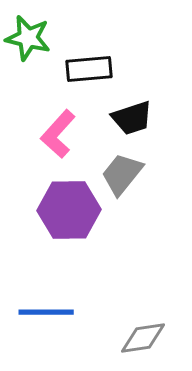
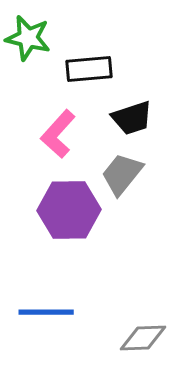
gray diamond: rotated 6 degrees clockwise
